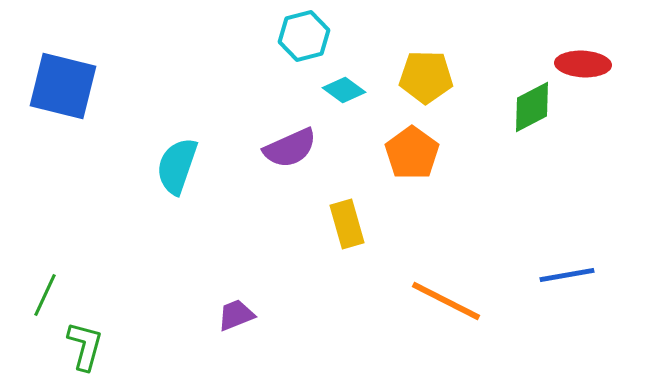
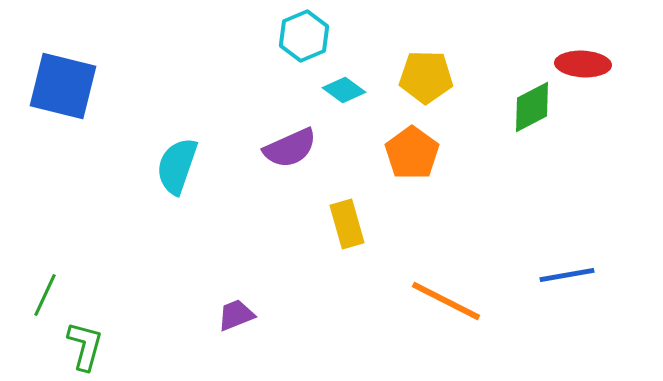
cyan hexagon: rotated 9 degrees counterclockwise
